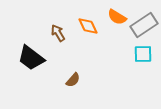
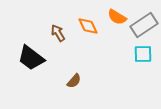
brown semicircle: moved 1 px right, 1 px down
